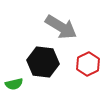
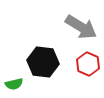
gray arrow: moved 20 px right
red hexagon: rotated 10 degrees counterclockwise
